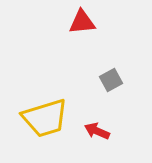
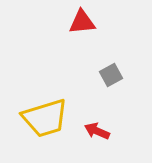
gray square: moved 5 px up
